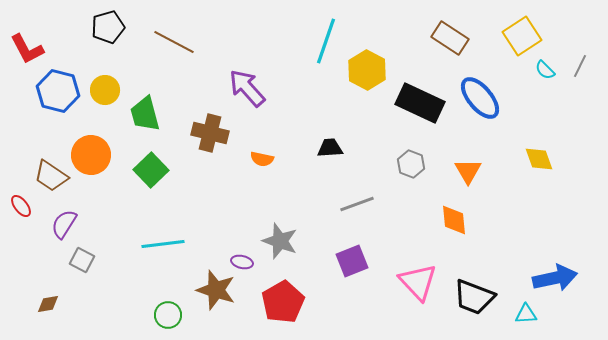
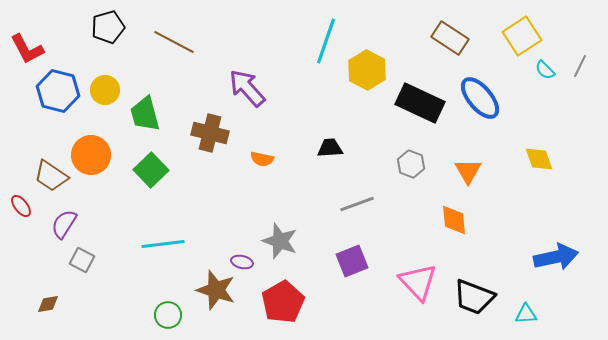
blue arrow at (555, 278): moved 1 px right, 21 px up
